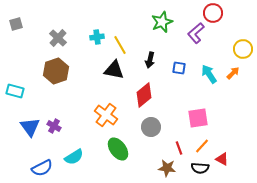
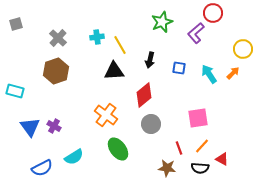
black triangle: moved 1 px down; rotated 15 degrees counterclockwise
gray circle: moved 3 px up
